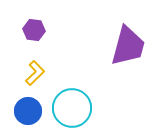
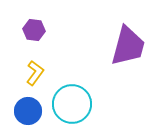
yellow L-shape: rotated 10 degrees counterclockwise
cyan circle: moved 4 px up
